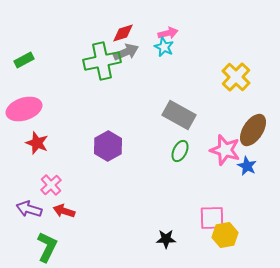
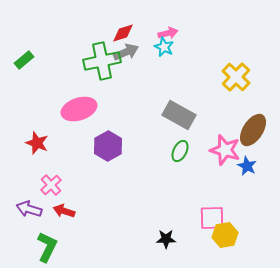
green rectangle: rotated 12 degrees counterclockwise
pink ellipse: moved 55 px right
